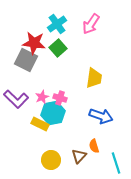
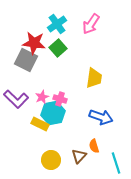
pink cross: moved 1 px down
blue arrow: moved 1 px down
